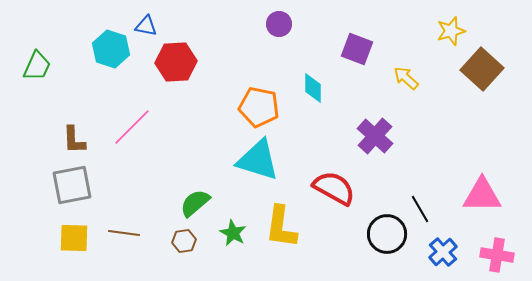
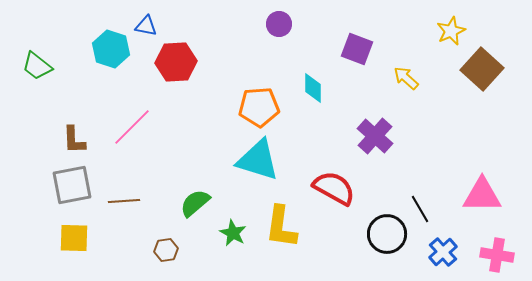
yellow star: rotated 8 degrees counterclockwise
green trapezoid: rotated 104 degrees clockwise
orange pentagon: rotated 15 degrees counterclockwise
brown line: moved 32 px up; rotated 12 degrees counterclockwise
brown hexagon: moved 18 px left, 9 px down
